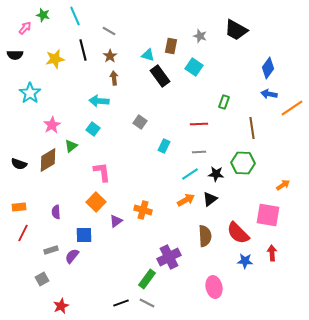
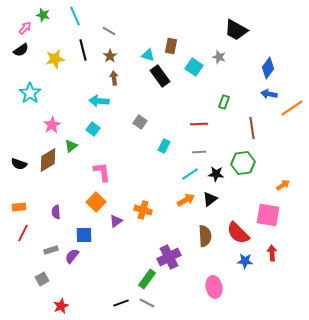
gray star at (200, 36): moved 19 px right, 21 px down
black semicircle at (15, 55): moved 6 px right, 5 px up; rotated 35 degrees counterclockwise
green hexagon at (243, 163): rotated 10 degrees counterclockwise
